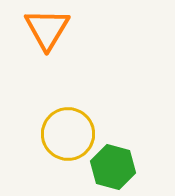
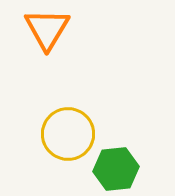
green hexagon: moved 3 px right, 2 px down; rotated 21 degrees counterclockwise
